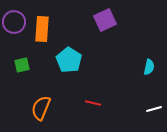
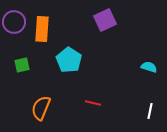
cyan semicircle: rotated 84 degrees counterclockwise
white line: moved 4 px left, 2 px down; rotated 63 degrees counterclockwise
